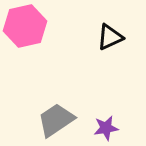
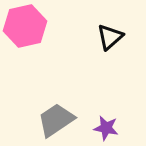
black triangle: rotated 16 degrees counterclockwise
purple star: rotated 20 degrees clockwise
